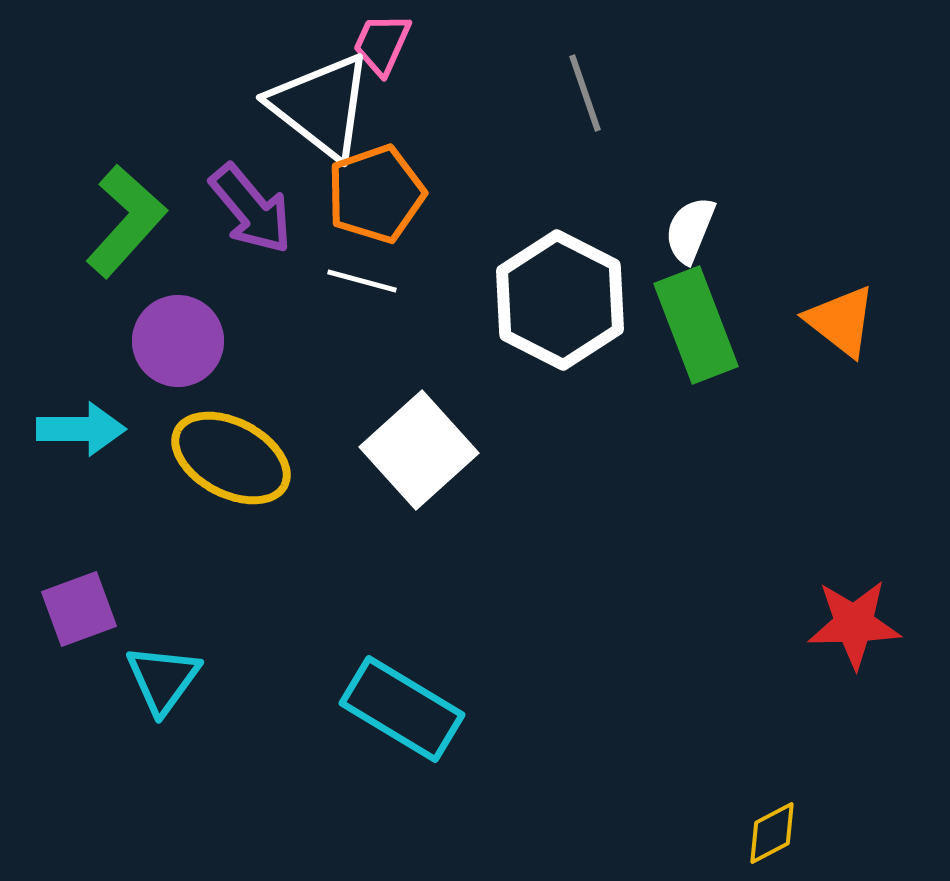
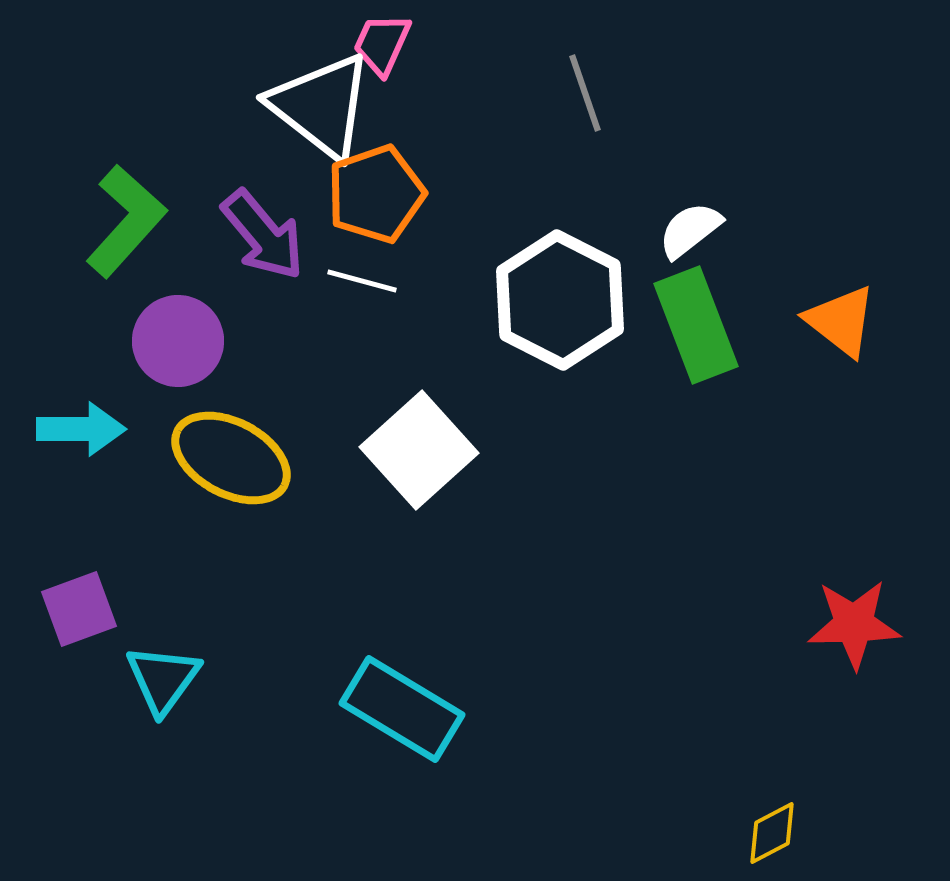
purple arrow: moved 12 px right, 26 px down
white semicircle: rotated 30 degrees clockwise
